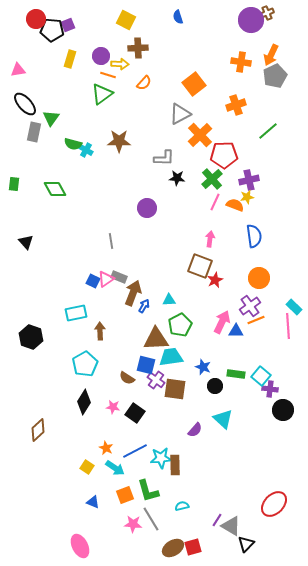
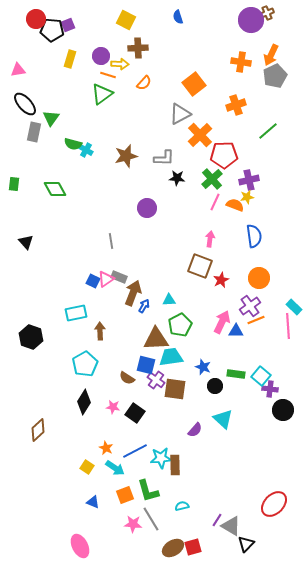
brown star at (119, 141): moved 7 px right, 15 px down; rotated 15 degrees counterclockwise
red star at (215, 280): moved 6 px right
